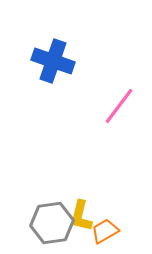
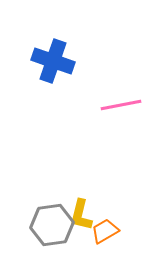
pink line: moved 2 px right, 1 px up; rotated 42 degrees clockwise
yellow L-shape: moved 1 px up
gray hexagon: moved 2 px down
